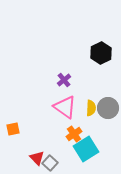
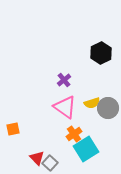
yellow semicircle: moved 1 px right, 5 px up; rotated 70 degrees clockwise
